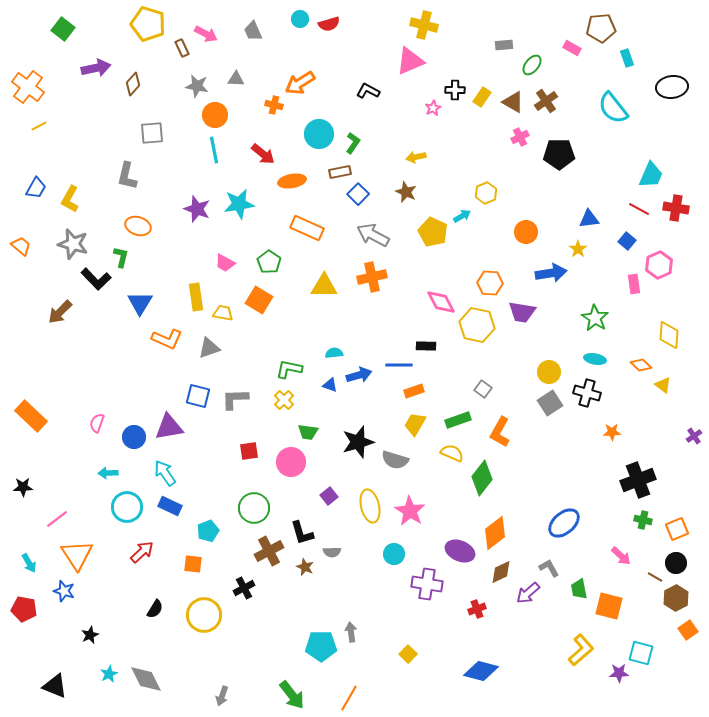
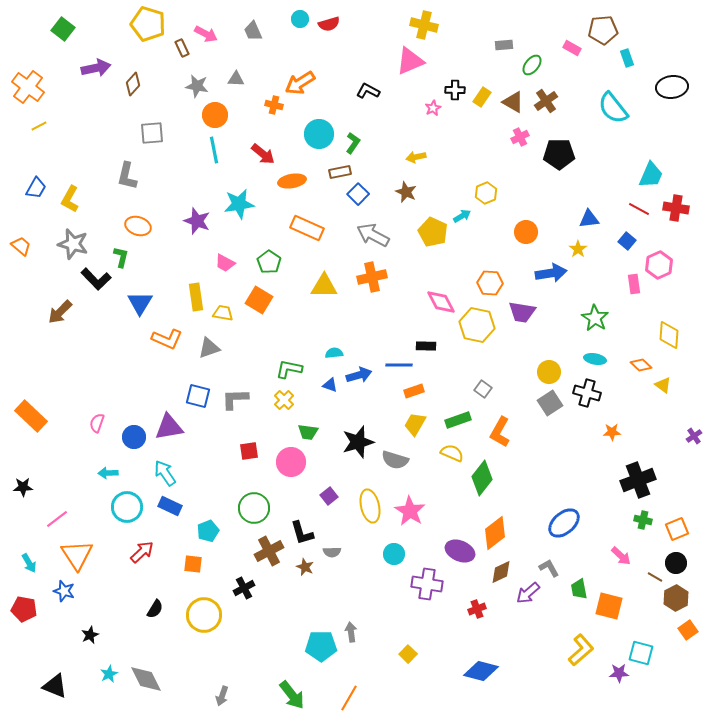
brown pentagon at (601, 28): moved 2 px right, 2 px down
purple star at (197, 209): moved 12 px down
